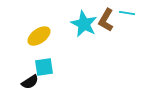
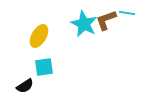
brown L-shape: rotated 40 degrees clockwise
yellow ellipse: rotated 25 degrees counterclockwise
black semicircle: moved 5 px left, 4 px down
